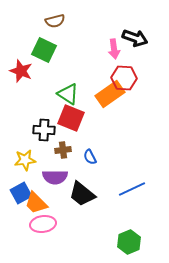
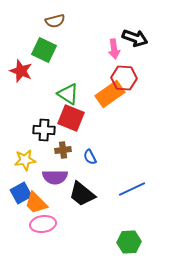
green hexagon: rotated 20 degrees clockwise
